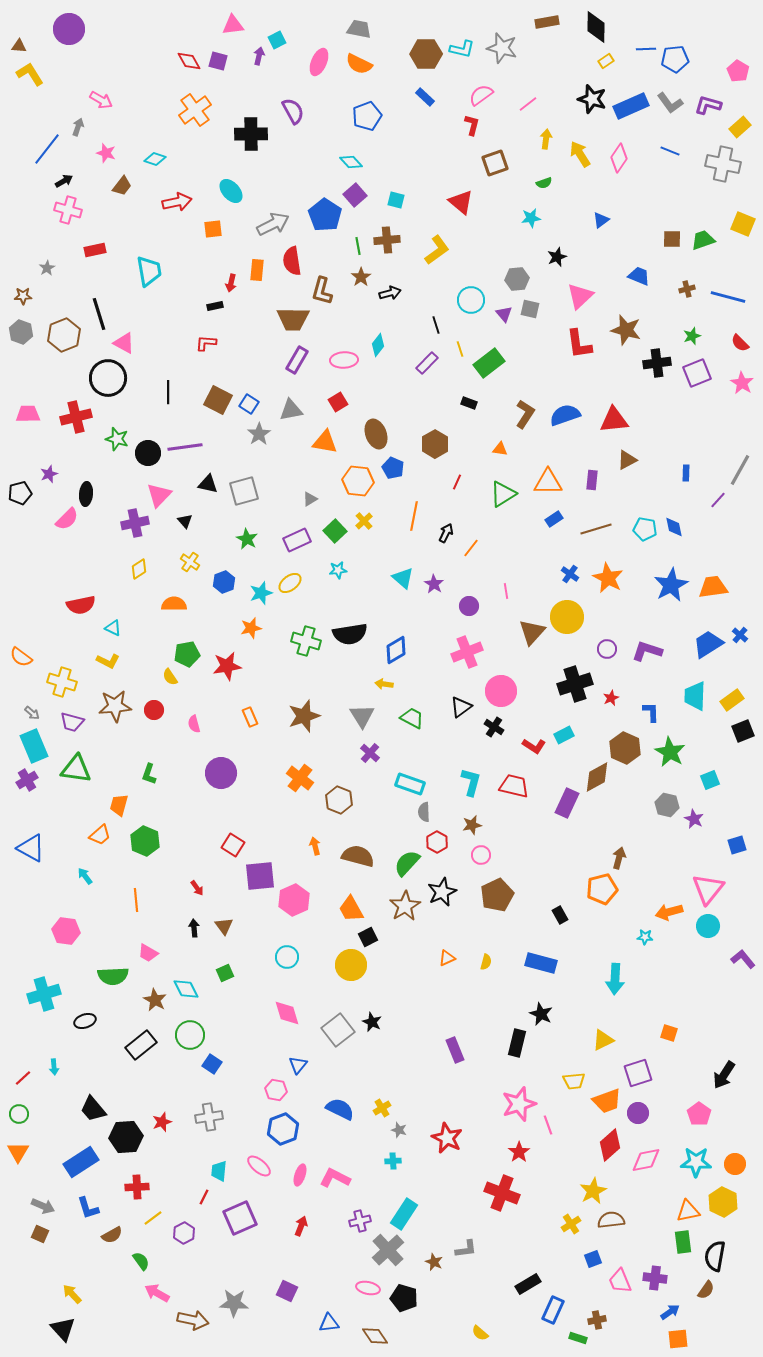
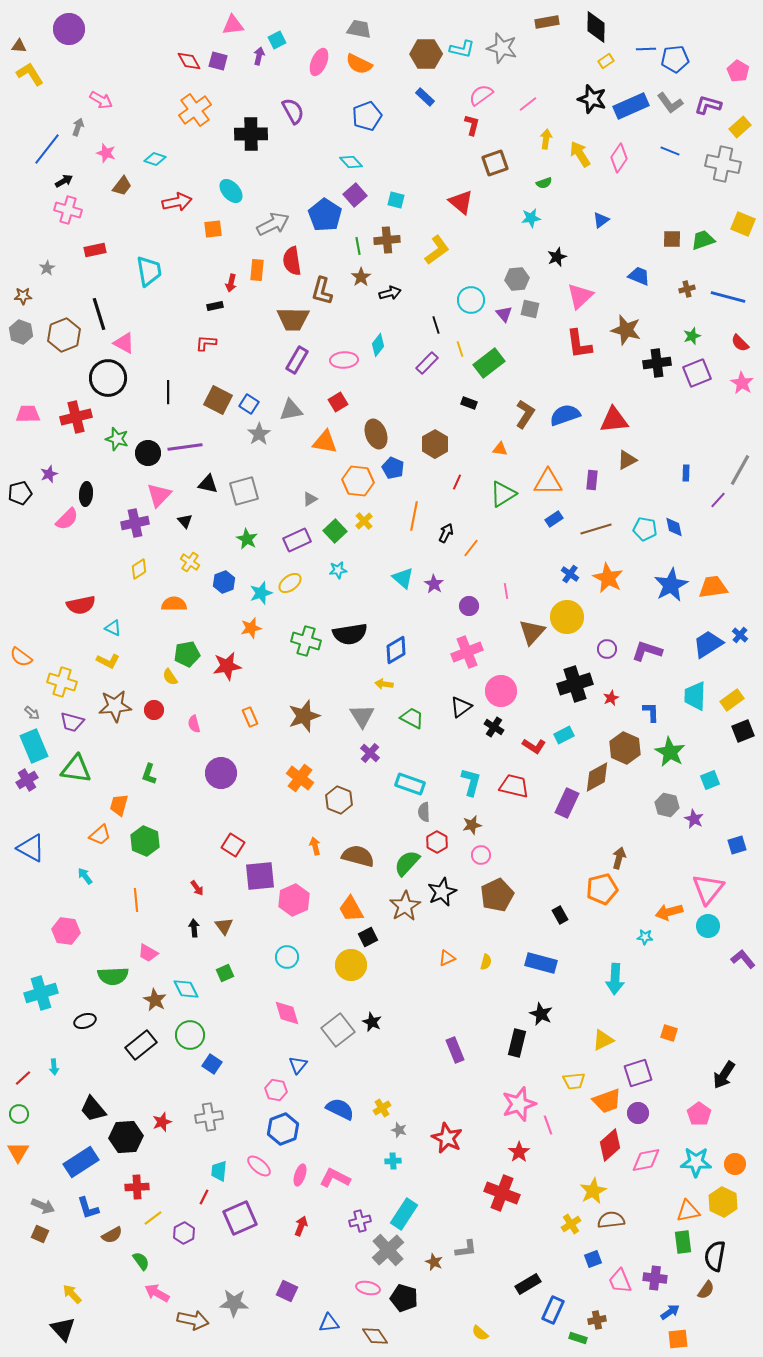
cyan cross at (44, 994): moved 3 px left, 1 px up
